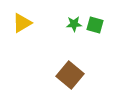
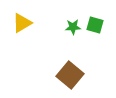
green star: moved 1 px left, 3 px down
